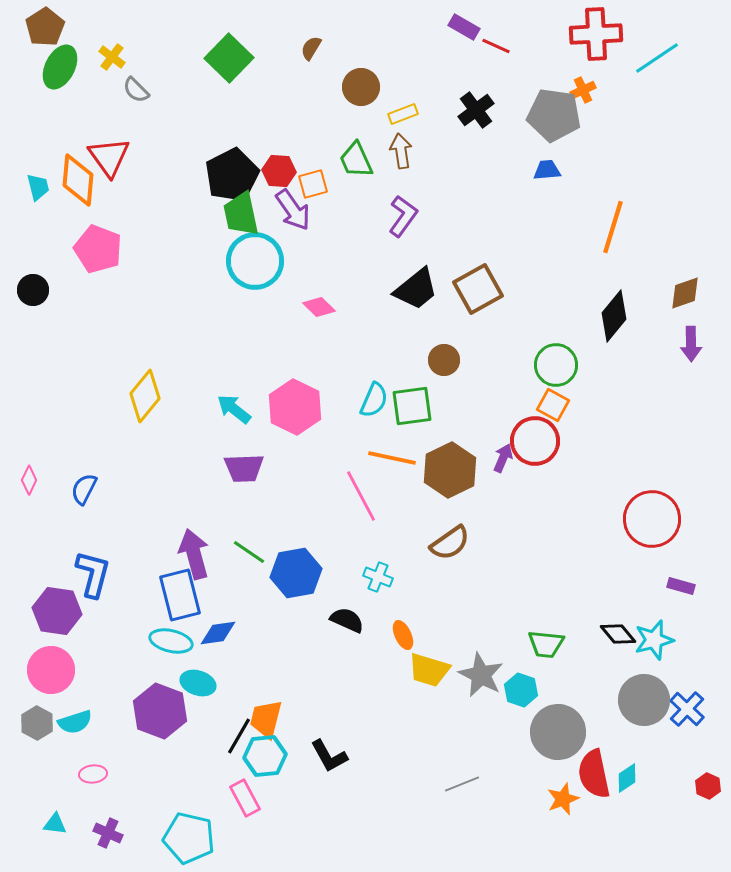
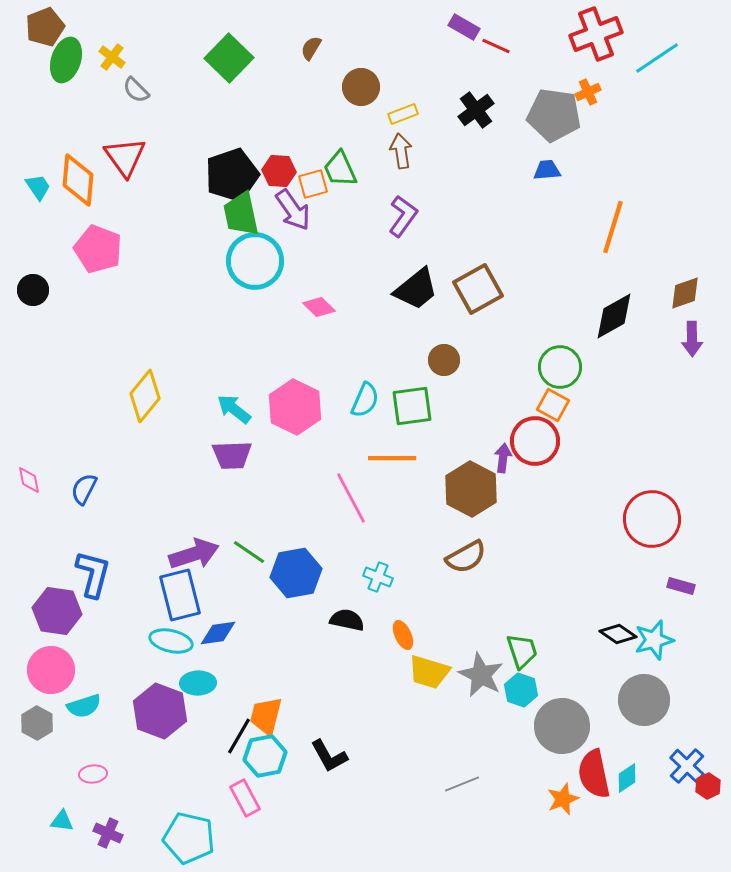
brown pentagon at (45, 27): rotated 12 degrees clockwise
red cross at (596, 34): rotated 18 degrees counterclockwise
green ellipse at (60, 67): moved 6 px right, 7 px up; rotated 9 degrees counterclockwise
orange cross at (583, 90): moved 5 px right, 2 px down
red triangle at (109, 157): moved 16 px right
green trapezoid at (356, 160): moved 16 px left, 9 px down
black pentagon at (232, 175): rotated 8 degrees clockwise
cyan trapezoid at (38, 187): rotated 20 degrees counterclockwise
black diamond at (614, 316): rotated 21 degrees clockwise
purple arrow at (691, 344): moved 1 px right, 5 px up
green circle at (556, 365): moved 4 px right, 2 px down
cyan semicircle at (374, 400): moved 9 px left
orange line at (392, 458): rotated 12 degrees counterclockwise
purple arrow at (503, 458): rotated 16 degrees counterclockwise
purple trapezoid at (244, 468): moved 12 px left, 13 px up
brown hexagon at (450, 470): moved 21 px right, 19 px down; rotated 6 degrees counterclockwise
pink diamond at (29, 480): rotated 36 degrees counterclockwise
pink line at (361, 496): moved 10 px left, 2 px down
brown semicircle at (450, 543): moved 16 px right, 14 px down; rotated 6 degrees clockwise
purple arrow at (194, 554): rotated 87 degrees clockwise
black semicircle at (347, 620): rotated 12 degrees counterclockwise
black diamond at (618, 634): rotated 15 degrees counterclockwise
green trapezoid at (546, 644): moved 24 px left, 7 px down; rotated 114 degrees counterclockwise
yellow trapezoid at (429, 670): moved 2 px down
cyan ellipse at (198, 683): rotated 20 degrees counterclockwise
blue cross at (687, 709): moved 57 px down
orange trapezoid at (266, 719): moved 3 px up
cyan semicircle at (75, 722): moved 9 px right, 16 px up
gray circle at (558, 732): moved 4 px right, 6 px up
cyan hexagon at (265, 756): rotated 6 degrees counterclockwise
red hexagon at (708, 786): rotated 10 degrees clockwise
cyan triangle at (55, 824): moved 7 px right, 3 px up
